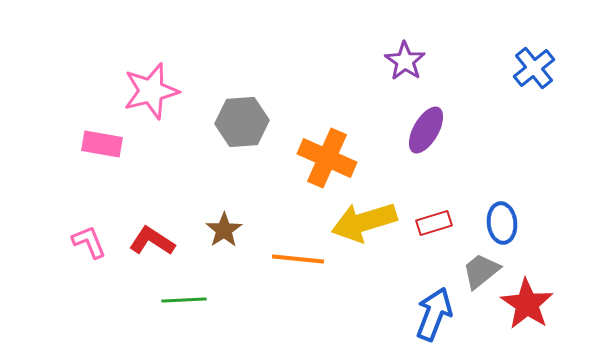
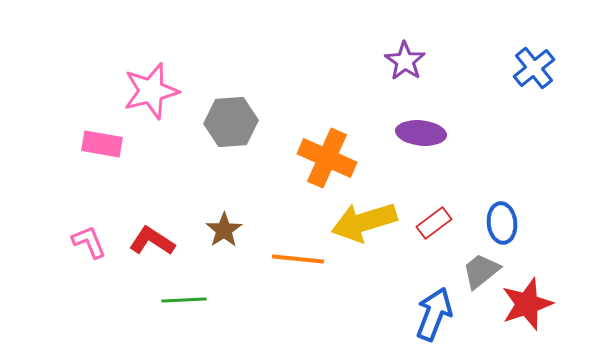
gray hexagon: moved 11 px left
purple ellipse: moved 5 px left, 3 px down; rotated 66 degrees clockwise
red rectangle: rotated 20 degrees counterclockwise
red star: rotated 20 degrees clockwise
